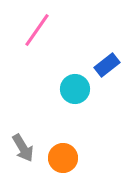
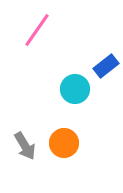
blue rectangle: moved 1 px left, 1 px down
gray arrow: moved 2 px right, 2 px up
orange circle: moved 1 px right, 15 px up
